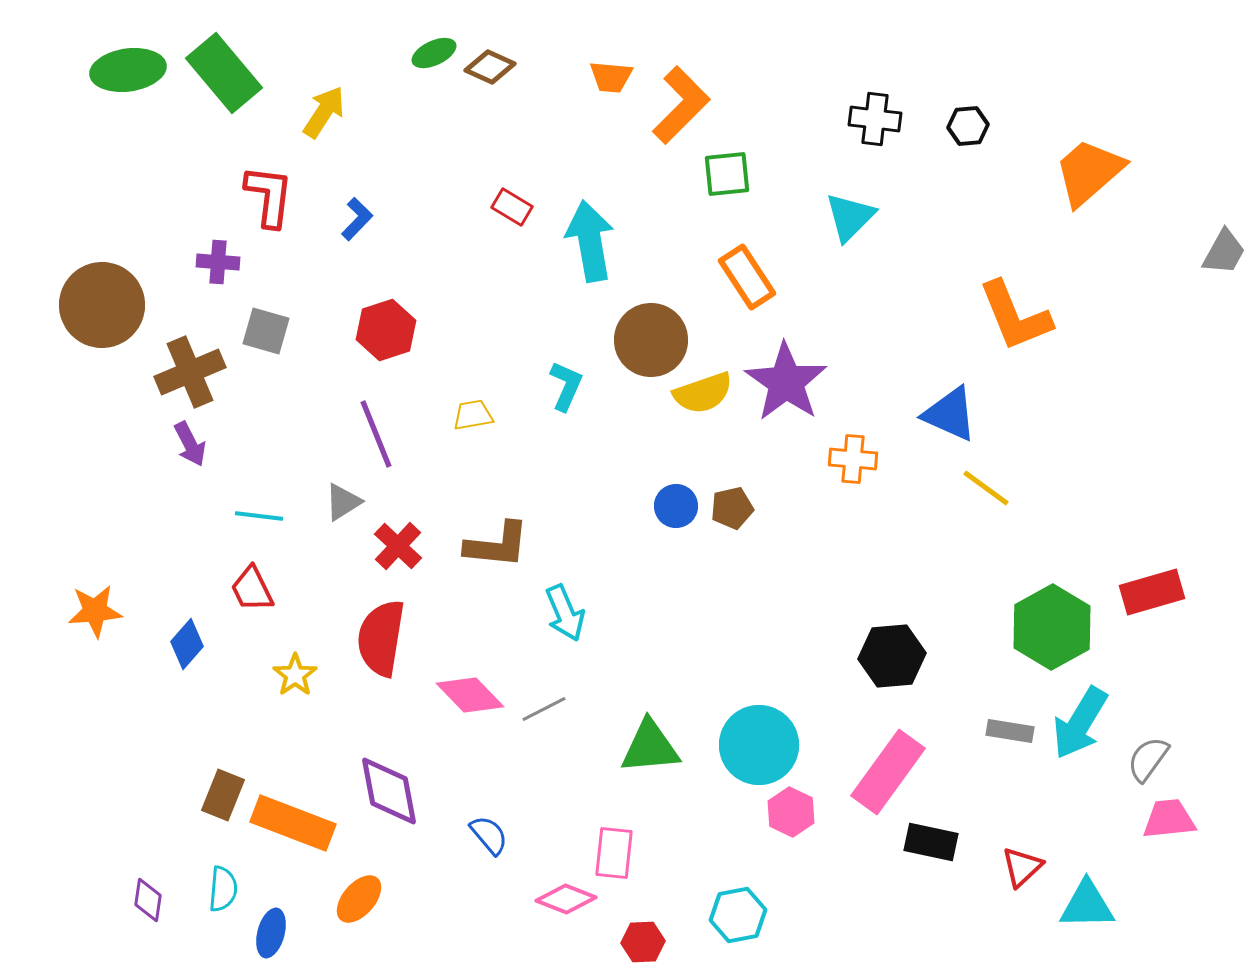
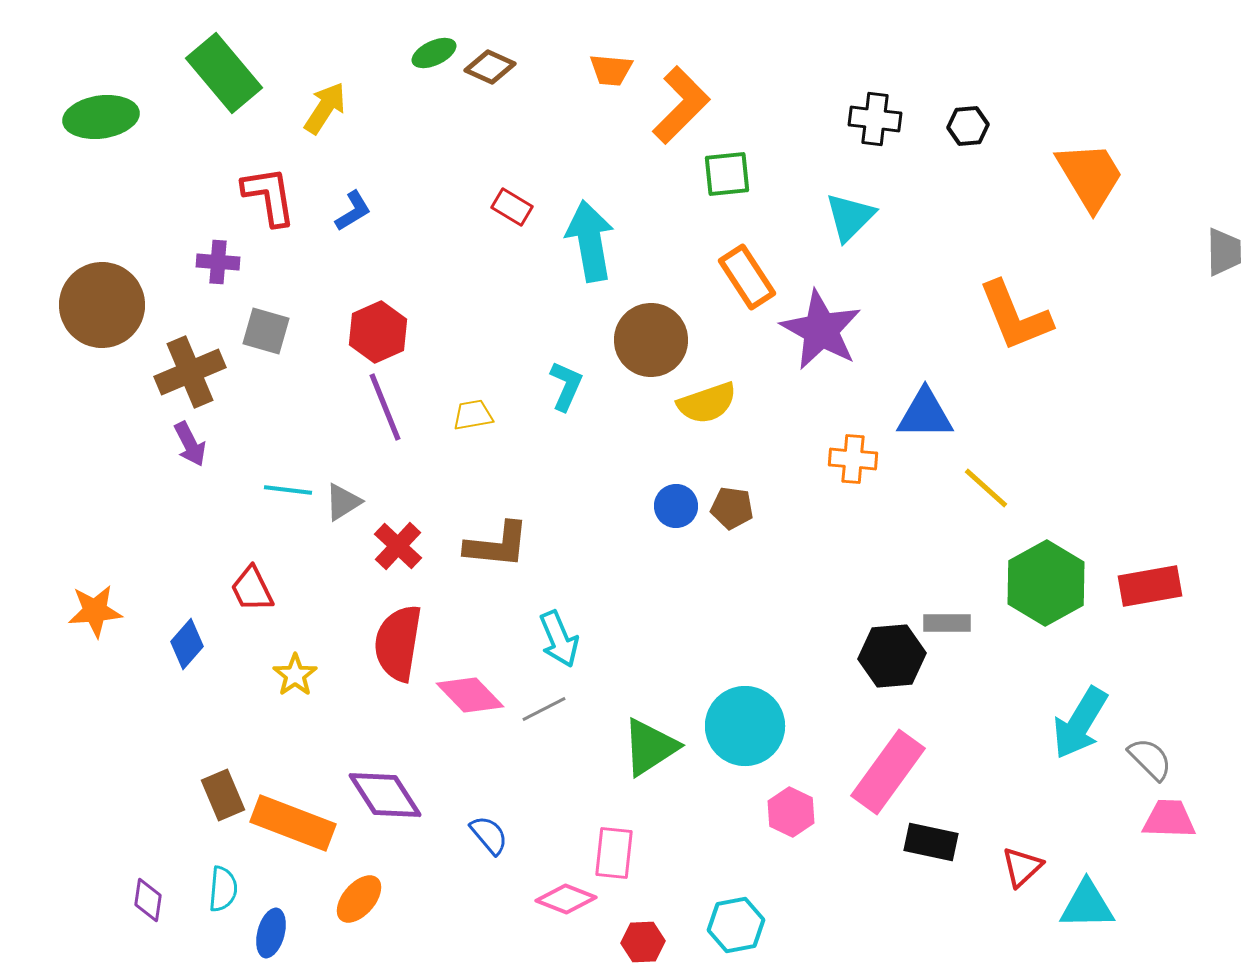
green ellipse at (128, 70): moved 27 px left, 47 px down
orange trapezoid at (611, 77): moved 7 px up
yellow arrow at (324, 112): moved 1 px right, 4 px up
orange trapezoid at (1089, 172): moved 1 px right, 4 px down; rotated 100 degrees clockwise
red L-shape at (269, 196): rotated 16 degrees counterclockwise
blue L-shape at (357, 219): moved 4 px left, 8 px up; rotated 15 degrees clockwise
gray trapezoid at (1224, 252): rotated 30 degrees counterclockwise
red hexagon at (386, 330): moved 8 px left, 2 px down; rotated 6 degrees counterclockwise
purple star at (786, 382): moved 35 px right, 52 px up; rotated 6 degrees counterclockwise
yellow semicircle at (703, 393): moved 4 px right, 10 px down
blue triangle at (950, 414): moved 25 px left; rotated 24 degrees counterclockwise
purple line at (376, 434): moved 9 px right, 27 px up
yellow line at (986, 488): rotated 6 degrees clockwise
brown pentagon at (732, 508): rotated 21 degrees clockwise
cyan line at (259, 516): moved 29 px right, 26 px up
red rectangle at (1152, 592): moved 2 px left, 6 px up; rotated 6 degrees clockwise
cyan arrow at (565, 613): moved 6 px left, 26 px down
green hexagon at (1052, 627): moved 6 px left, 44 px up
red semicircle at (381, 638): moved 17 px right, 5 px down
gray rectangle at (1010, 731): moved 63 px left, 108 px up; rotated 9 degrees counterclockwise
cyan circle at (759, 745): moved 14 px left, 19 px up
green triangle at (650, 747): rotated 28 degrees counterclockwise
gray semicircle at (1148, 759): moved 2 px right; rotated 99 degrees clockwise
purple diamond at (389, 791): moved 4 px left, 4 px down; rotated 22 degrees counterclockwise
brown rectangle at (223, 795): rotated 45 degrees counterclockwise
pink trapezoid at (1169, 819): rotated 8 degrees clockwise
cyan hexagon at (738, 915): moved 2 px left, 10 px down
